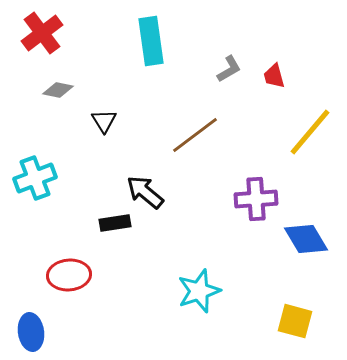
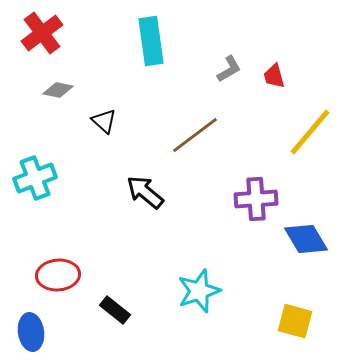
black triangle: rotated 16 degrees counterclockwise
black rectangle: moved 87 px down; rotated 48 degrees clockwise
red ellipse: moved 11 px left
